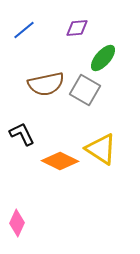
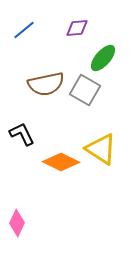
orange diamond: moved 1 px right, 1 px down
